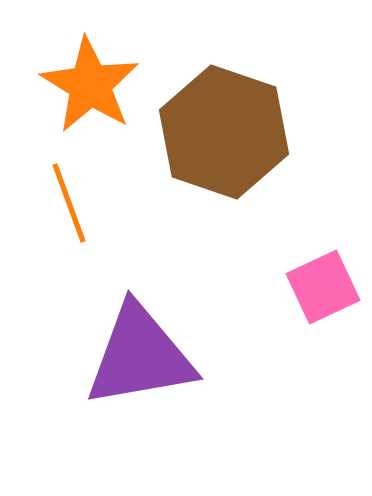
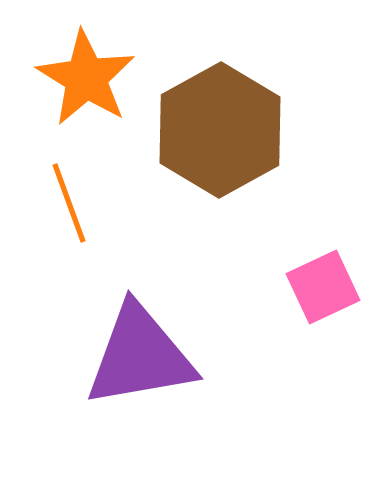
orange star: moved 4 px left, 7 px up
brown hexagon: moved 4 px left, 2 px up; rotated 12 degrees clockwise
